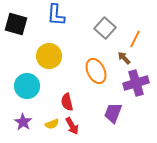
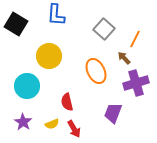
black square: rotated 15 degrees clockwise
gray square: moved 1 px left, 1 px down
red arrow: moved 2 px right, 3 px down
